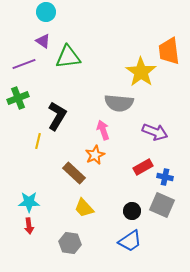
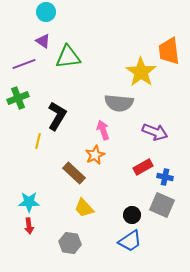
black circle: moved 4 px down
